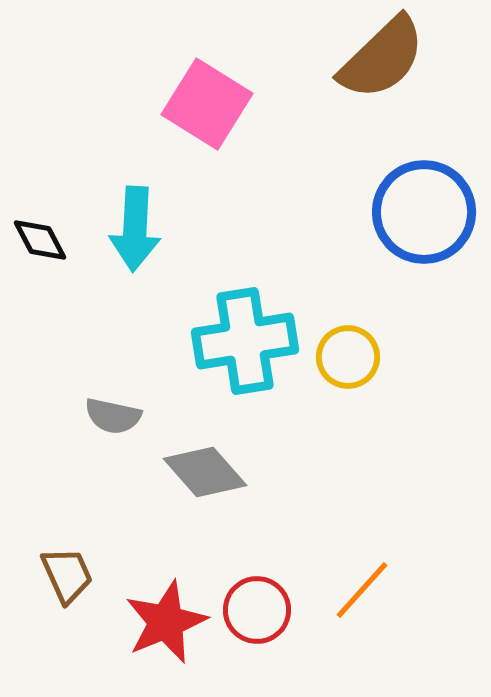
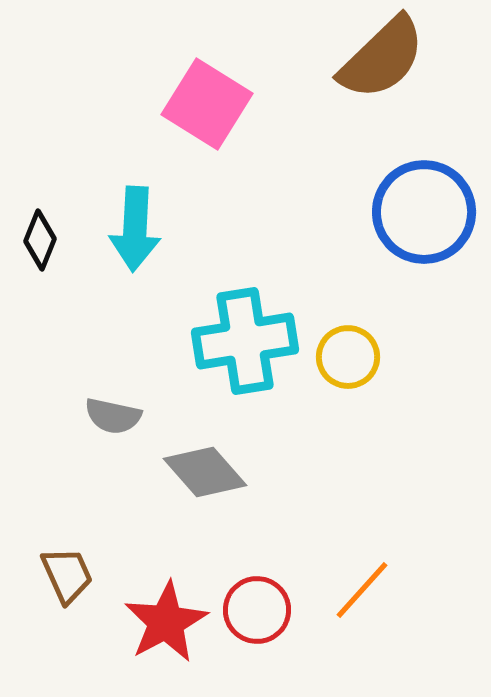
black diamond: rotated 50 degrees clockwise
red star: rotated 6 degrees counterclockwise
